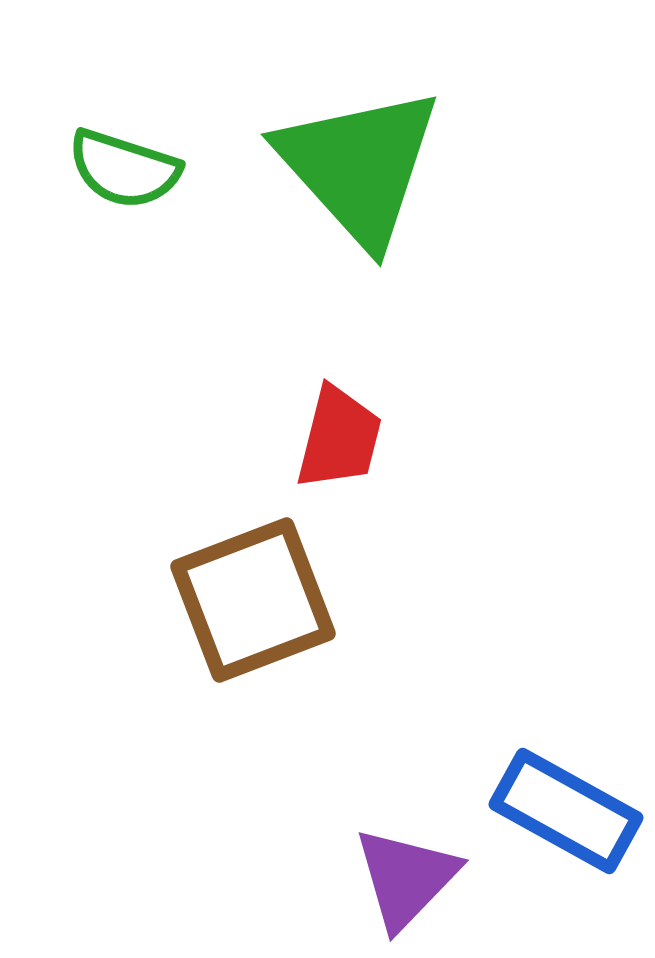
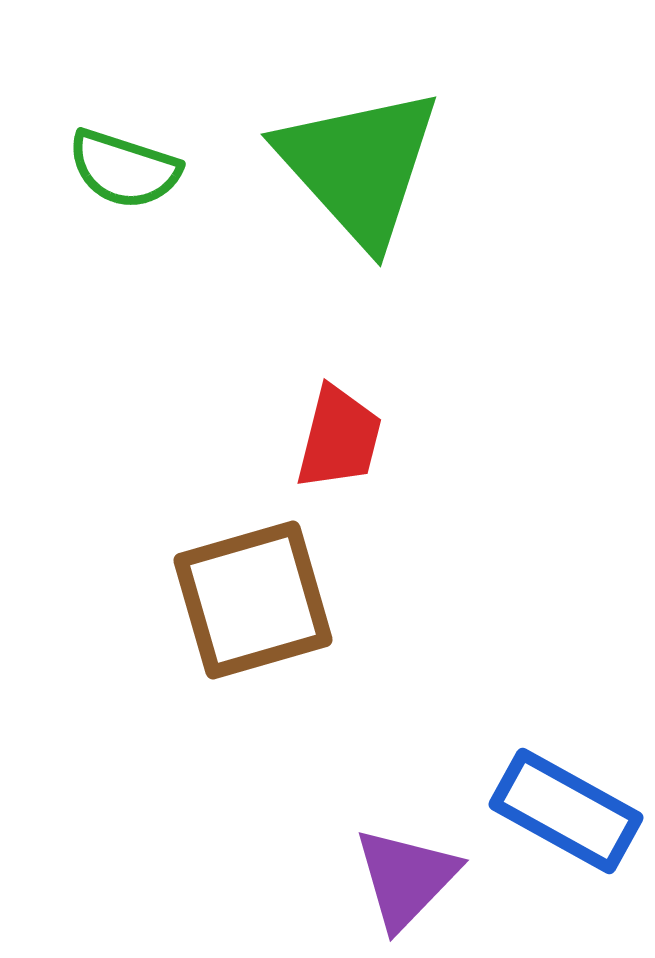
brown square: rotated 5 degrees clockwise
